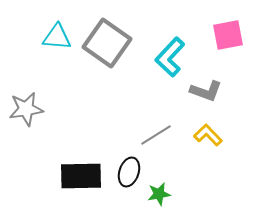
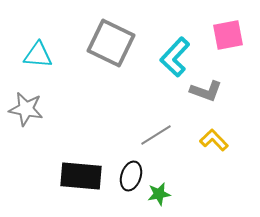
cyan triangle: moved 19 px left, 18 px down
gray square: moved 4 px right; rotated 9 degrees counterclockwise
cyan L-shape: moved 5 px right
gray star: rotated 20 degrees clockwise
yellow L-shape: moved 6 px right, 5 px down
black ellipse: moved 2 px right, 4 px down
black rectangle: rotated 6 degrees clockwise
